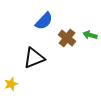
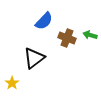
brown cross: rotated 18 degrees counterclockwise
black triangle: rotated 15 degrees counterclockwise
yellow star: moved 1 px right, 1 px up; rotated 16 degrees counterclockwise
